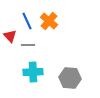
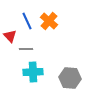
gray line: moved 2 px left, 4 px down
